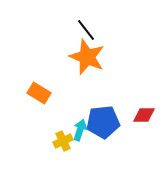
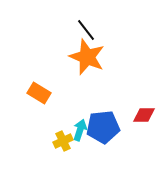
blue pentagon: moved 5 px down
